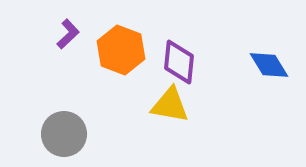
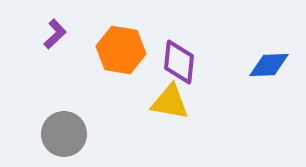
purple L-shape: moved 13 px left
orange hexagon: rotated 12 degrees counterclockwise
blue diamond: rotated 60 degrees counterclockwise
yellow triangle: moved 3 px up
